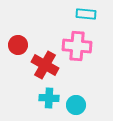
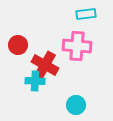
cyan rectangle: rotated 12 degrees counterclockwise
cyan cross: moved 14 px left, 17 px up
